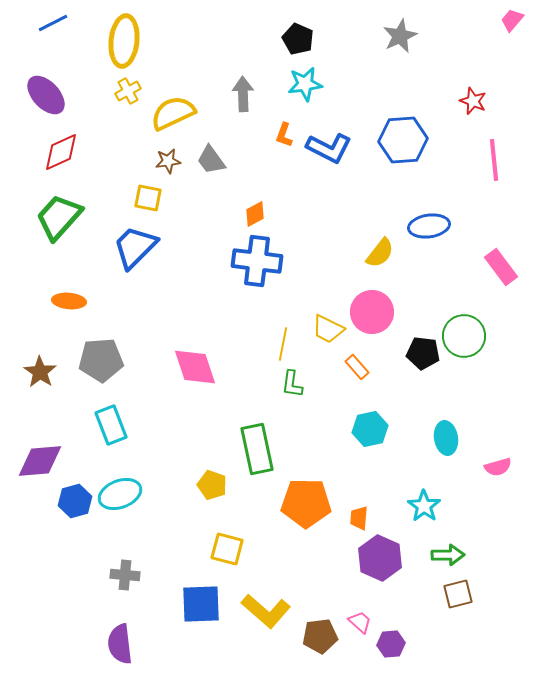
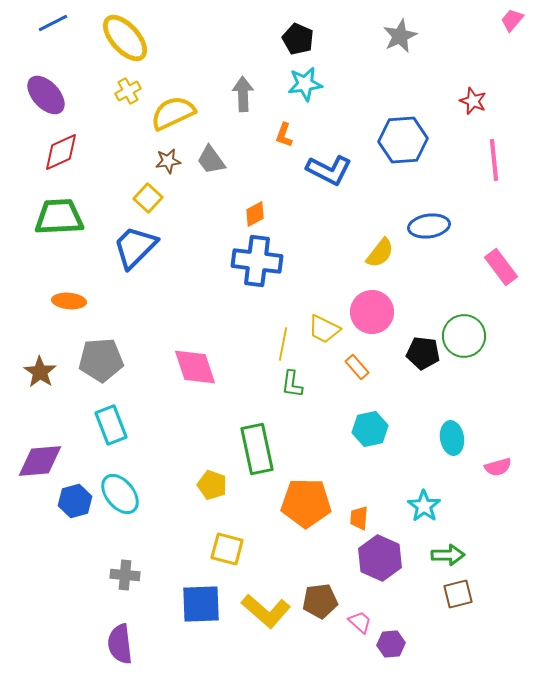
yellow ellipse at (124, 41): moved 1 px right, 3 px up; rotated 48 degrees counterclockwise
blue L-shape at (329, 148): moved 22 px down
yellow square at (148, 198): rotated 32 degrees clockwise
green trapezoid at (59, 217): rotated 45 degrees clockwise
yellow trapezoid at (328, 329): moved 4 px left
cyan ellipse at (446, 438): moved 6 px right
cyan ellipse at (120, 494): rotated 72 degrees clockwise
brown pentagon at (320, 636): moved 35 px up
